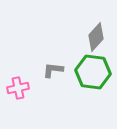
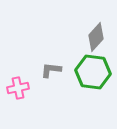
gray L-shape: moved 2 px left
